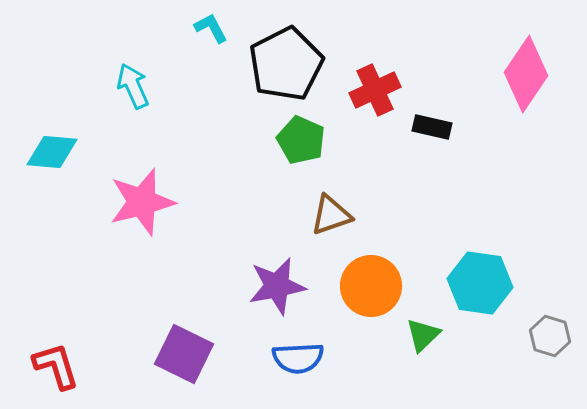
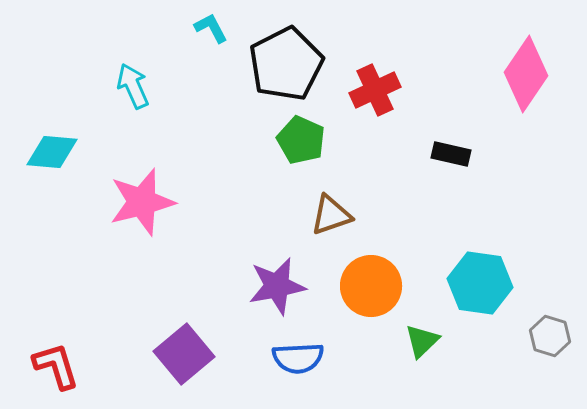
black rectangle: moved 19 px right, 27 px down
green triangle: moved 1 px left, 6 px down
purple square: rotated 24 degrees clockwise
